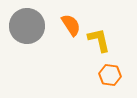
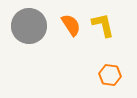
gray circle: moved 2 px right
yellow L-shape: moved 4 px right, 15 px up
